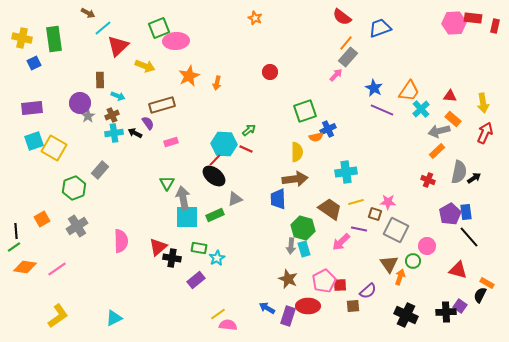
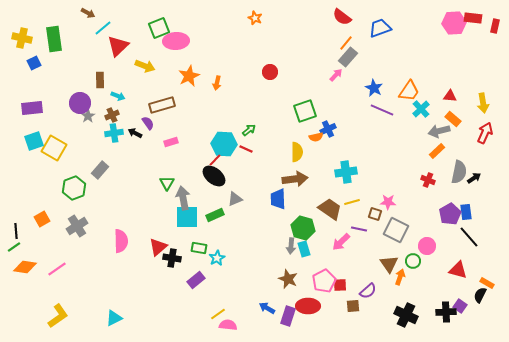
yellow line at (356, 202): moved 4 px left
